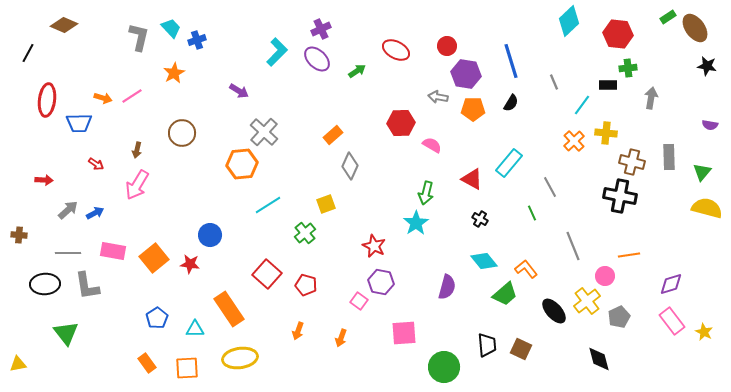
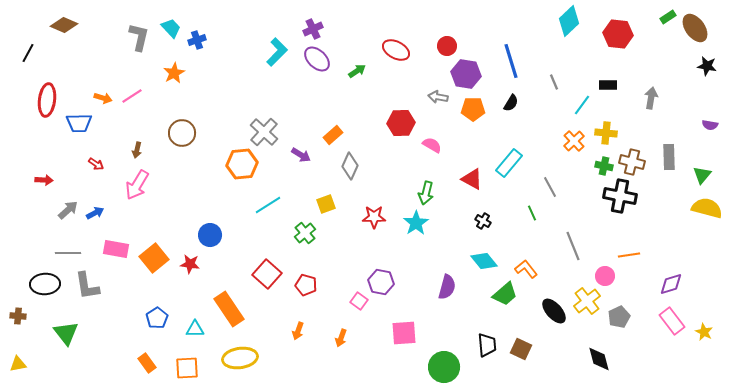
purple cross at (321, 29): moved 8 px left
green cross at (628, 68): moved 24 px left, 98 px down; rotated 18 degrees clockwise
purple arrow at (239, 91): moved 62 px right, 64 px down
green triangle at (702, 172): moved 3 px down
black cross at (480, 219): moved 3 px right, 2 px down
brown cross at (19, 235): moved 1 px left, 81 px down
red star at (374, 246): moved 29 px up; rotated 25 degrees counterclockwise
pink rectangle at (113, 251): moved 3 px right, 2 px up
